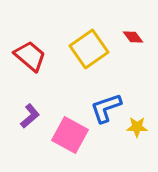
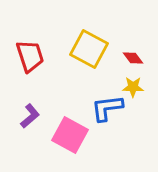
red diamond: moved 21 px down
yellow square: rotated 27 degrees counterclockwise
red trapezoid: rotated 32 degrees clockwise
blue L-shape: moved 1 px right; rotated 12 degrees clockwise
yellow star: moved 4 px left, 40 px up
